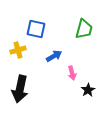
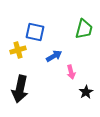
blue square: moved 1 px left, 3 px down
pink arrow: moved 1 px left, 1 px up
black star: moved 2 px left, 2 px down
